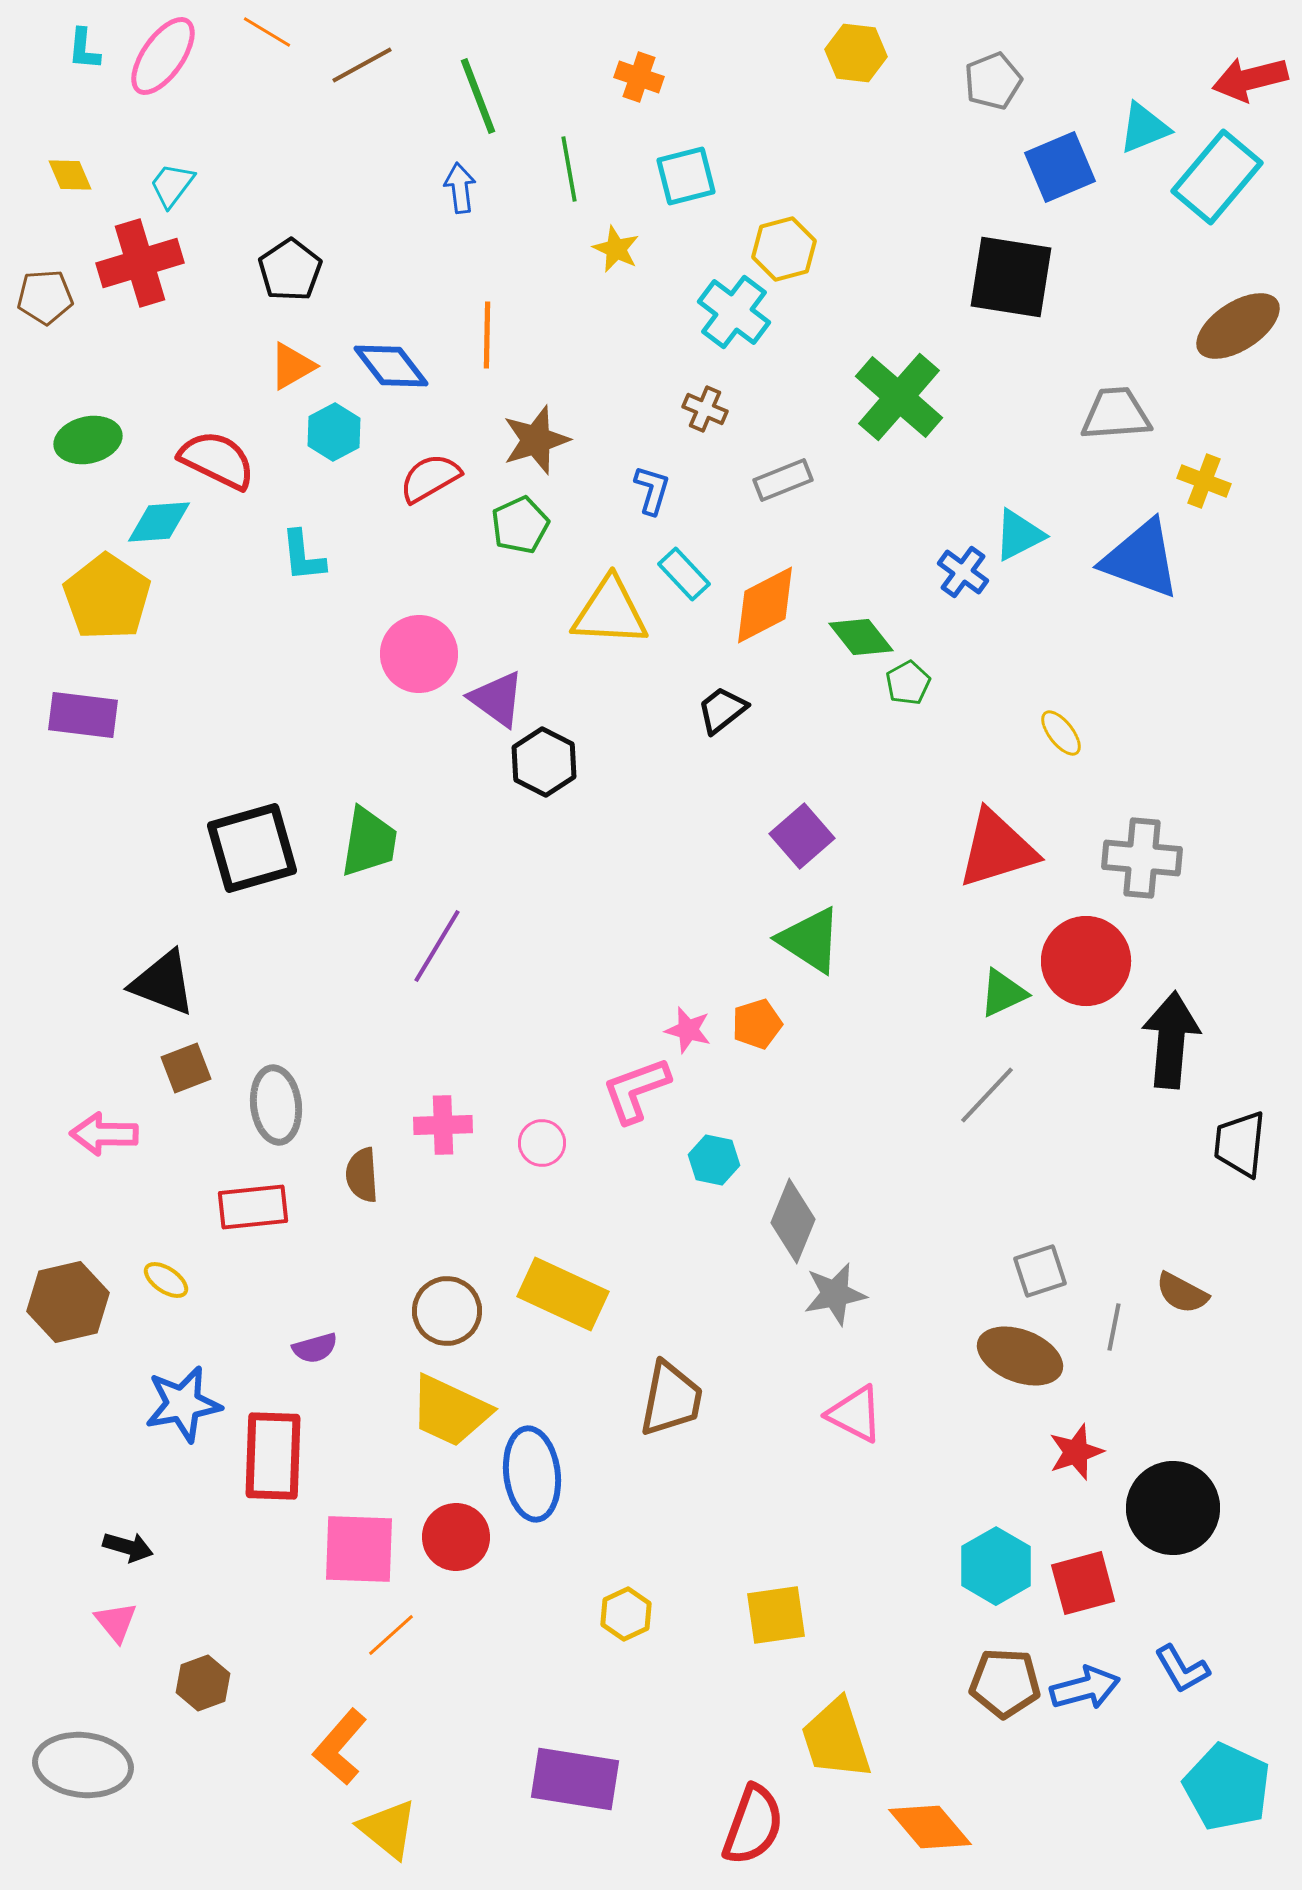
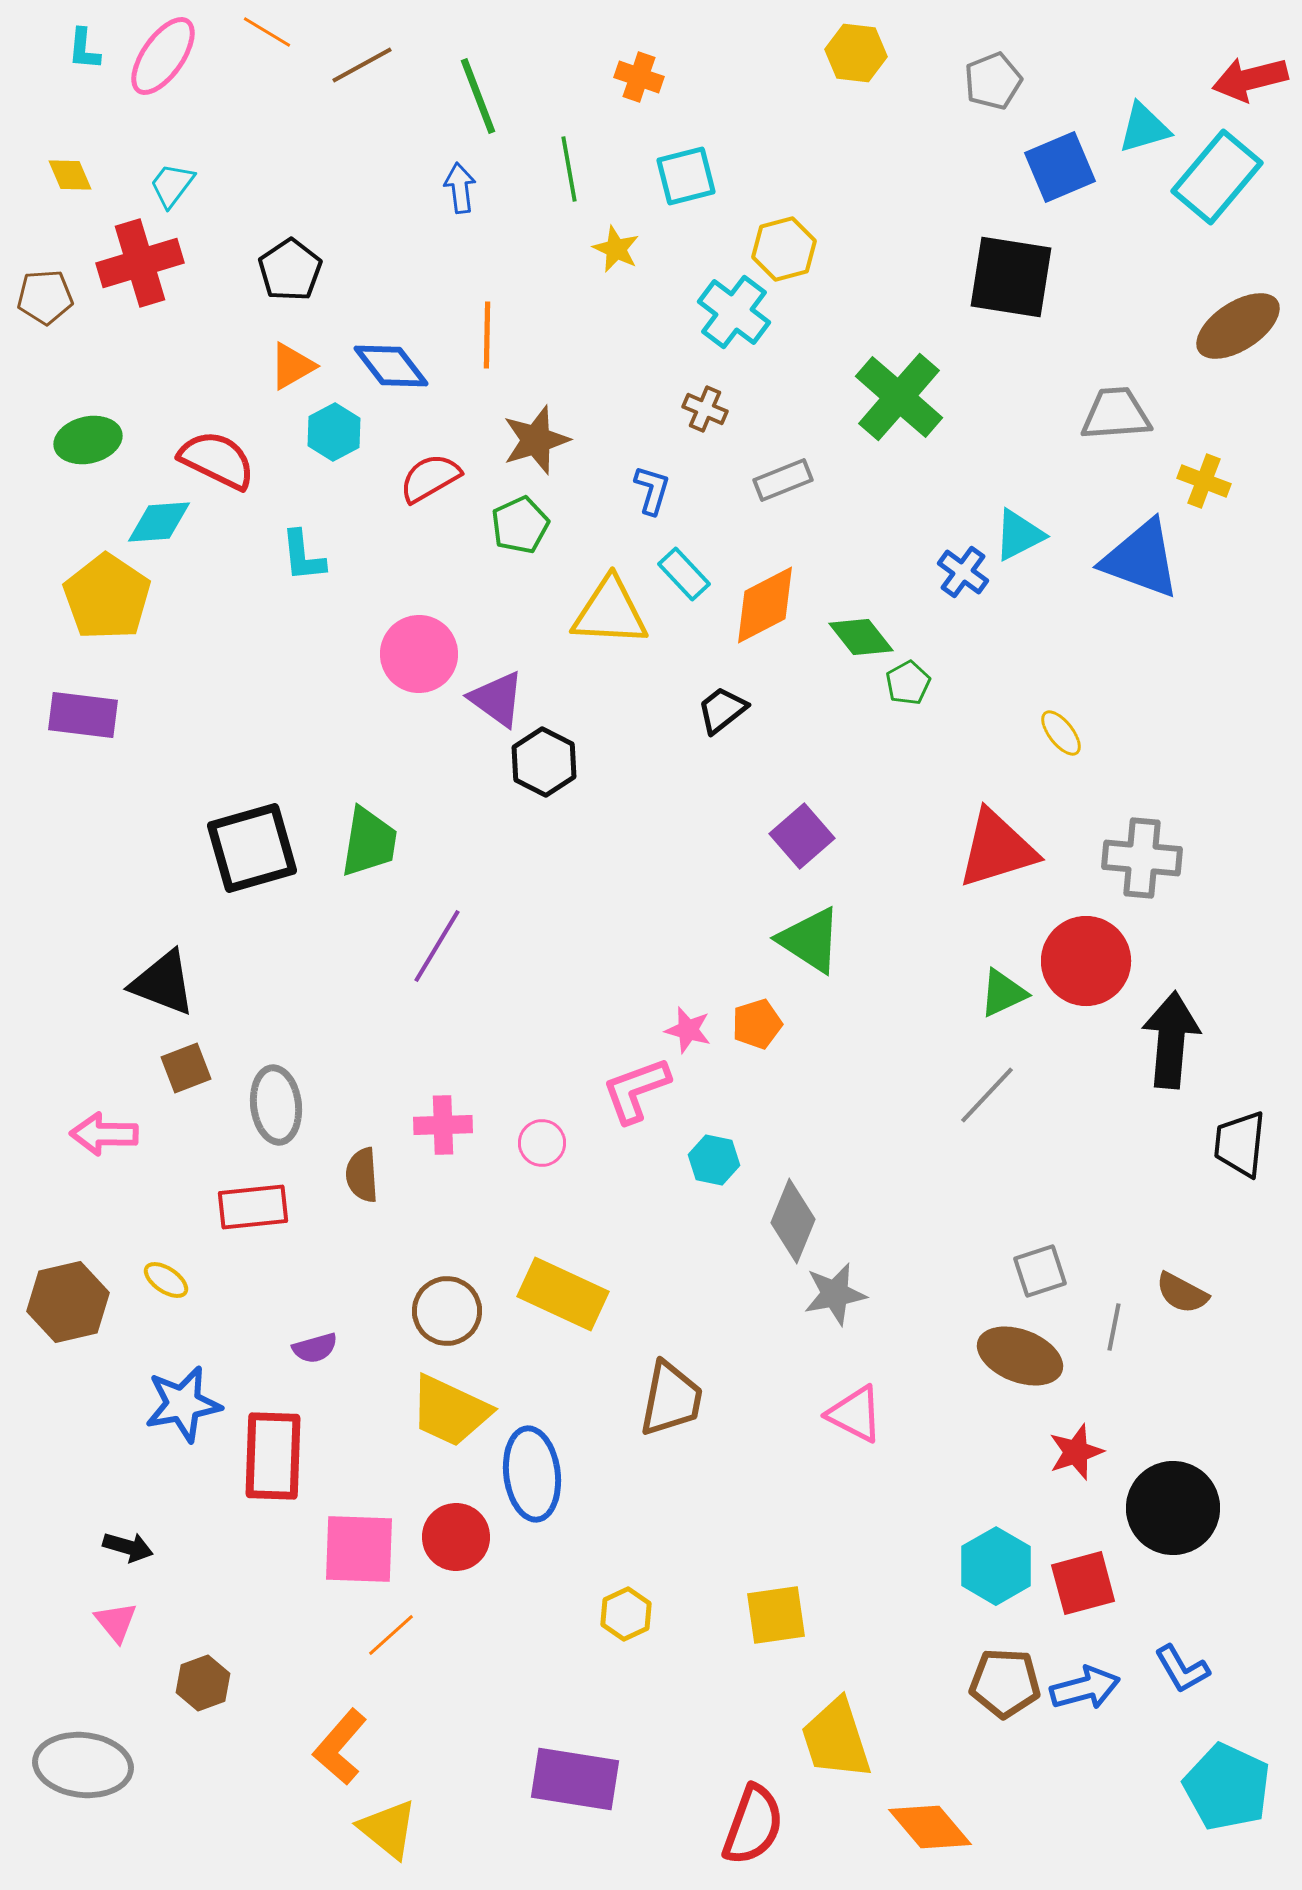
cyan triangle at (1144, 128): rotated 6 degrees clockwise
